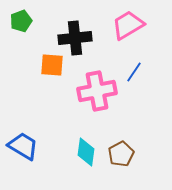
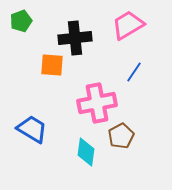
pink cross: moved 12 px down
blue trapezoid: moved 9 px right, 17 px up
brown pentagon: moved 18 px up
